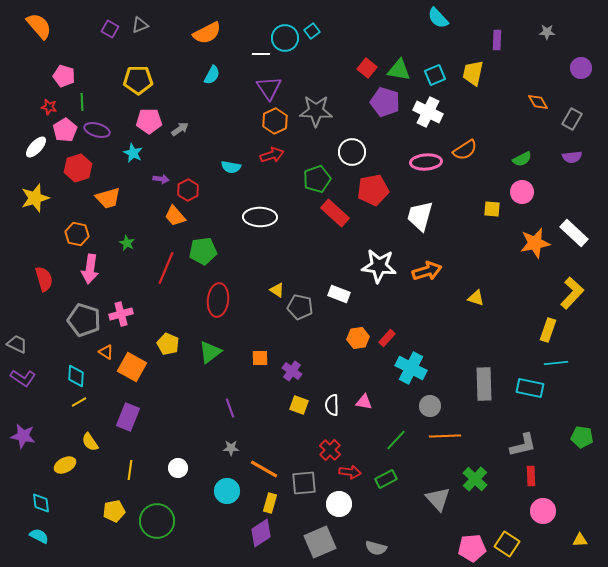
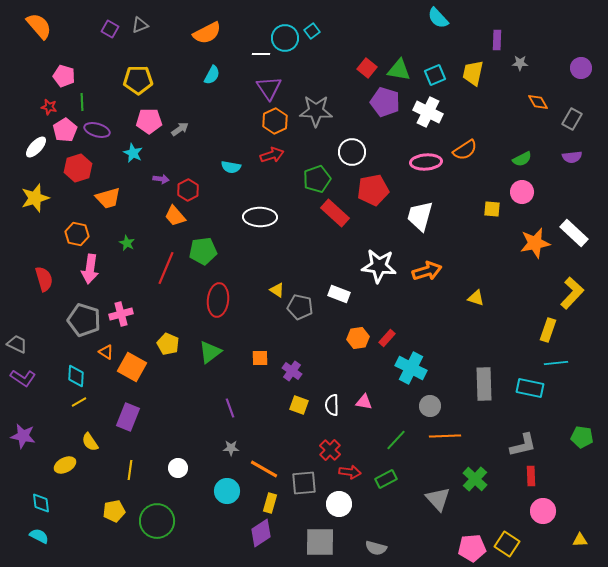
gray star at (547, 32): moved 27 px left, 31 px down
gray square at (320, 542): rotated 24 degrees clockwise
